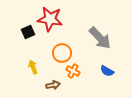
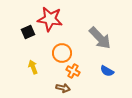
brown arrow: moved 10 px right, 3 px down; rotated 24 degrees clockwise
